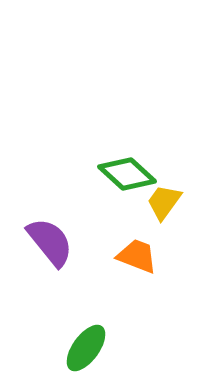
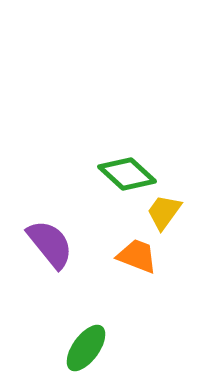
yellow trapezoid: moved 10 px down
purple semicircle: moved 2 px down
